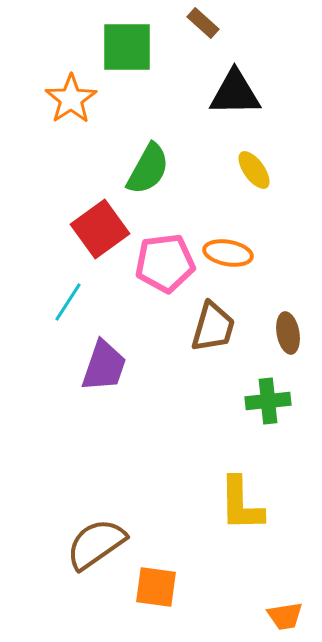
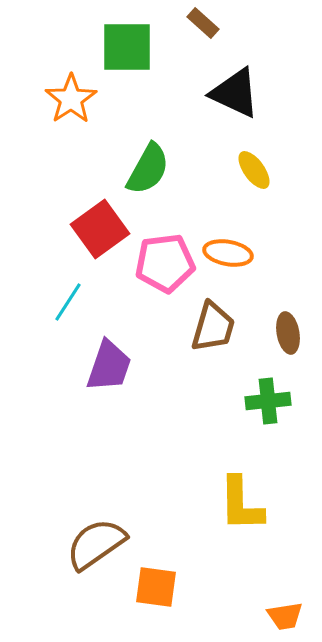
black triangle: rotated 26 degrees clockwise
purple trapezoid: moved 5 px right
